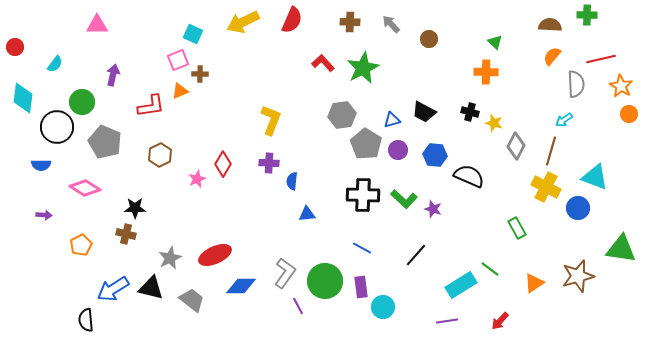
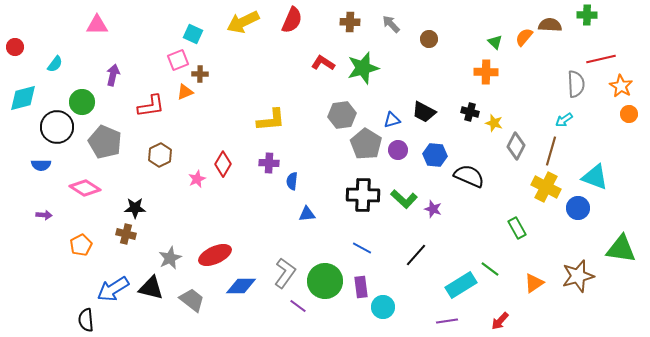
orange semicircle at (552, 56): moved 28 px left, 19 px up
red L-shape at (323, 63): rotated 15 degrees counterclockwise
green star at (363, 68): rotated 12 degrees clockwise
orange triangle at (180, 91): moved 5 px right, 1 px down
cyan diamond at (23, 98): rotated 68 degrees clockwise
yellow L-shape at (271, 120): rotated 64 degrees clockwise
purple line at (298, 306): rotated 24 degrees counterclockwise
